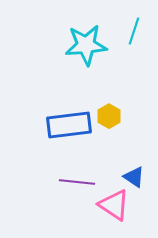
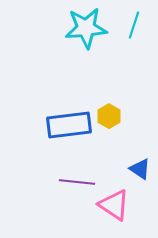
cyan line: moved 6 px up
cyan star: moved 17 px up
blue triangle: moved 6 px right, 8 px up
